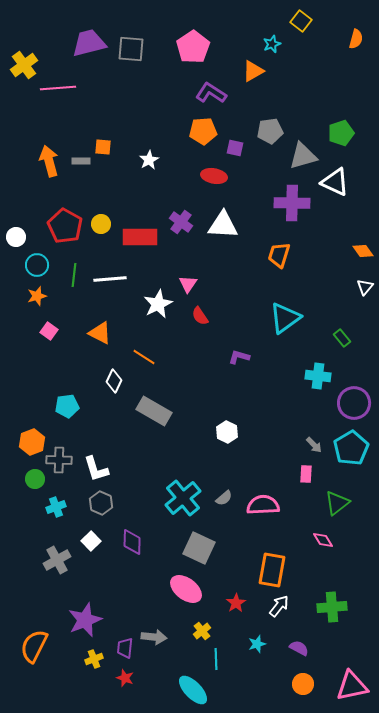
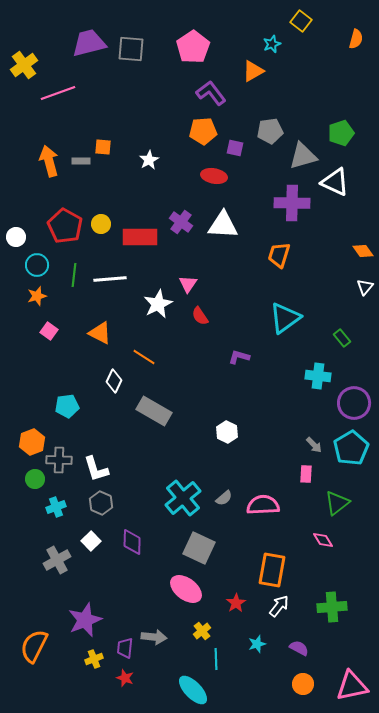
pink line at (58, 88): moved 5 px down; rotated 16 degrees counterclockwise
purple L-shape at (211, 93): rotated 20 degrees clockwise
